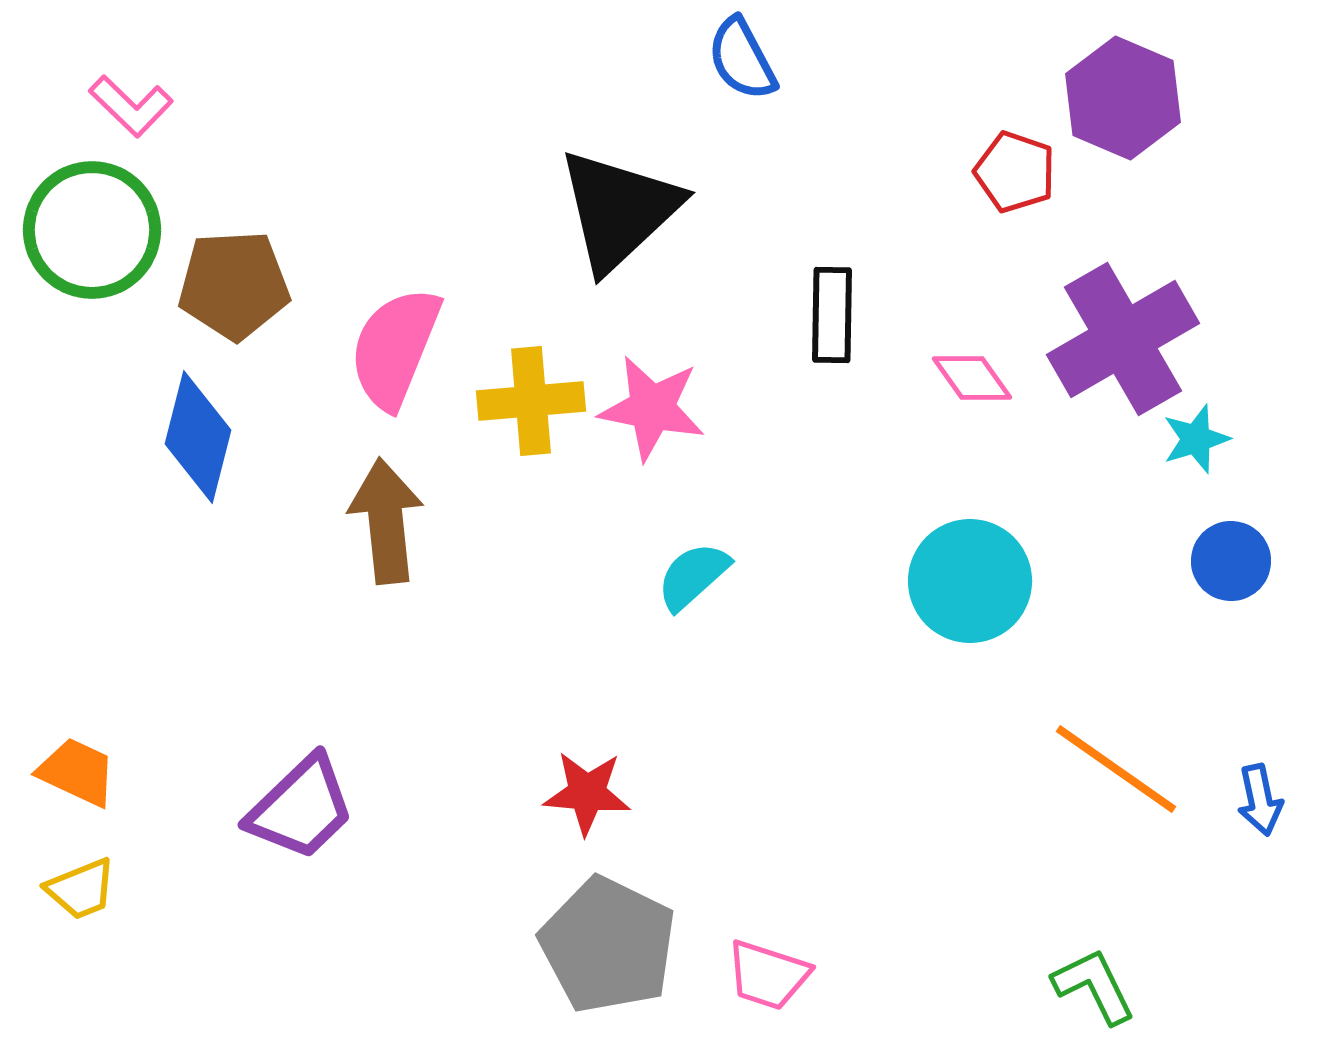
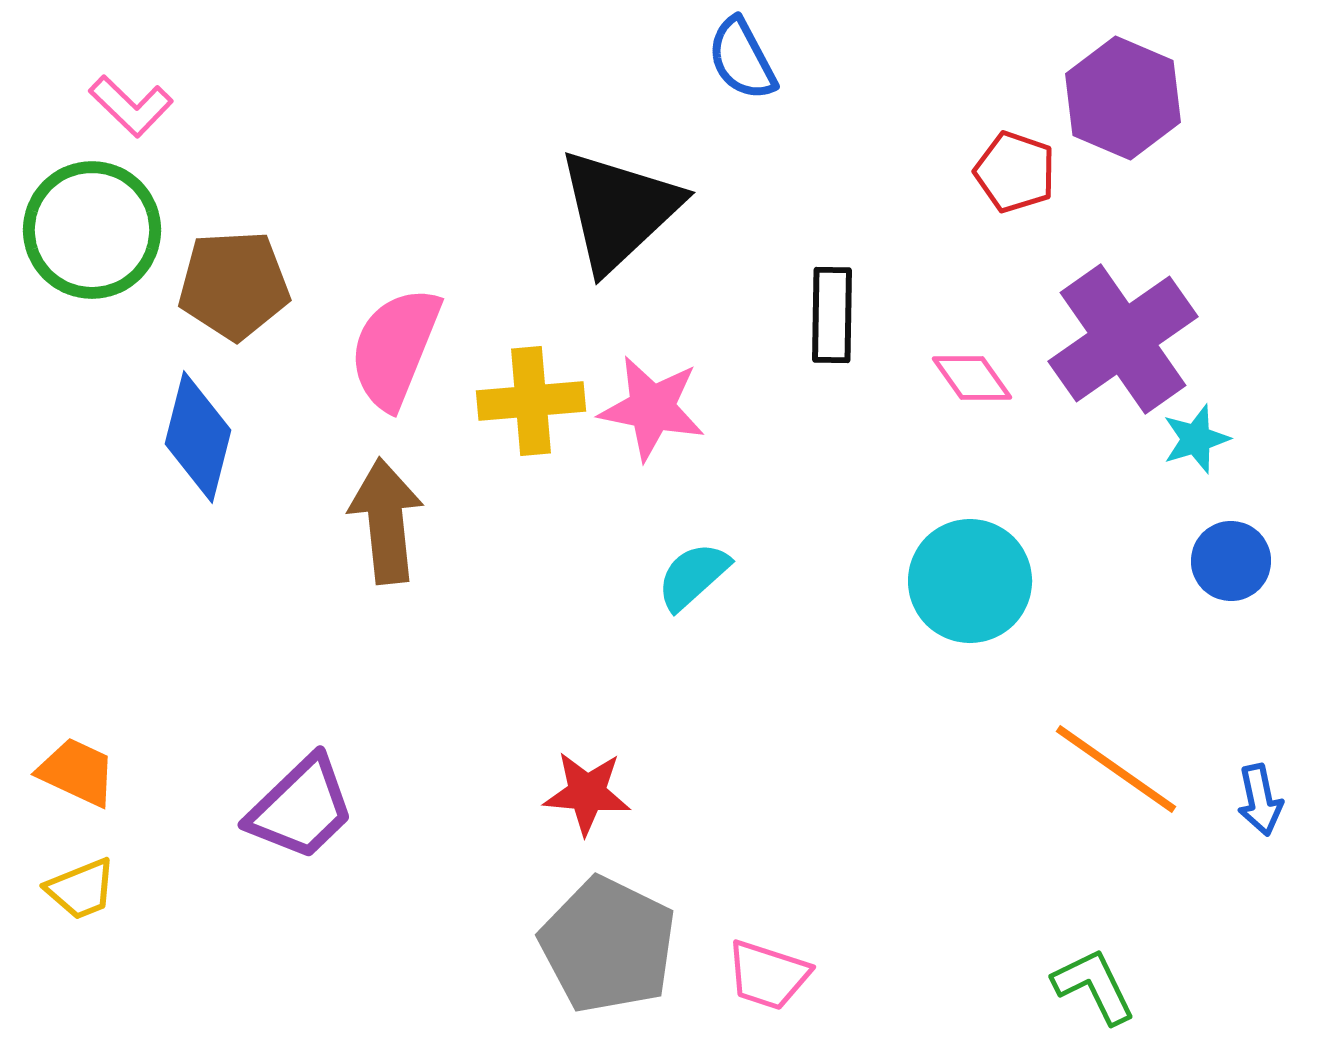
purple cross: rotated 5 degrees counterclockwise
